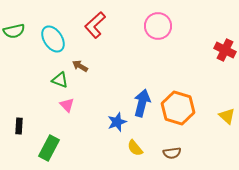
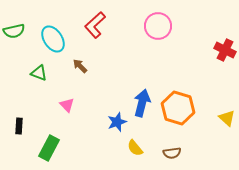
brown arrow: rotated 14 degrees clockwise
green triangle: moved 21 px left, 7 px up
yellow triangle: moved 2 px down
